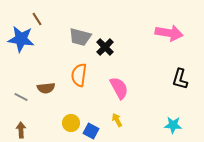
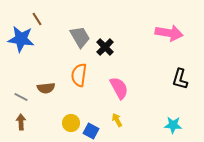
gray trapezoid: rotated 135 degrees counterclockwise
brown arrow: moved 8 px up
